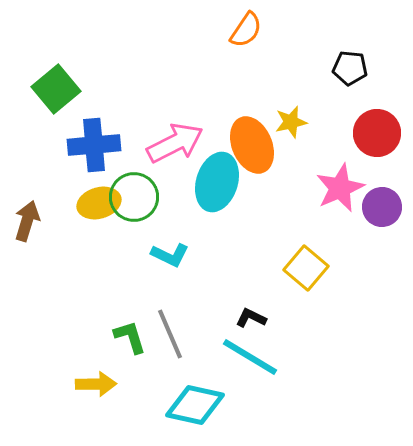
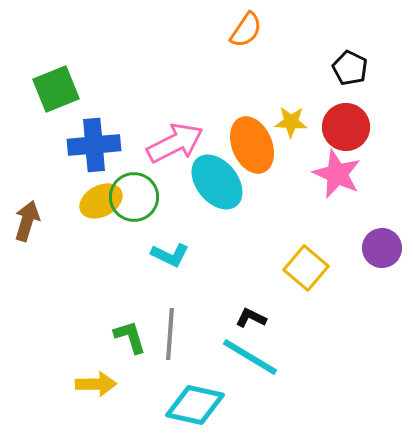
black pentagon: rotated 20 degrees clockwise
green square: rotated 18 degrees clockwise
yellow star: rotated 16 degrees clockwise
red circle: moved 31 px left, 6 px up
cyan ellipse: rotated 56 degrees counterclockwise
pink star: moved 3 px left, 14 px up; rotated 24 degrees counterclockwise
yellow ellipse: moved 2 px right, 2 px up; rotated 12 degrees counterclockwise
purple circle: moved 41 px down
gray line: rotated 27 degrees clockwise
